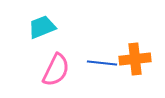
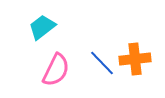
cyan trapezoid: rotated 16 degrees counterclockwise
blue line: rotated 40 degrees clockwise
